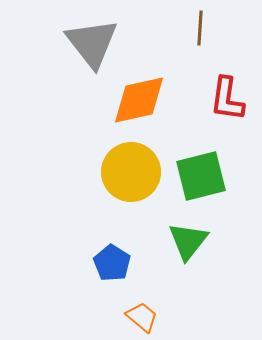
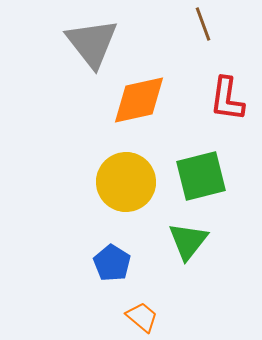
brown line: moved 3 px right, 4 px up; rotated 24 degrees counterclockwise
yellow circle: moved 5 px left, 10 px down
